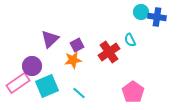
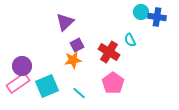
purple triangle: moved 15 px right, 17 px up
red cross: rotated 25 degrees counterclockwise
purple circle: moved 10 px left
pink pentagon: moved 20 px left, 9 px up
